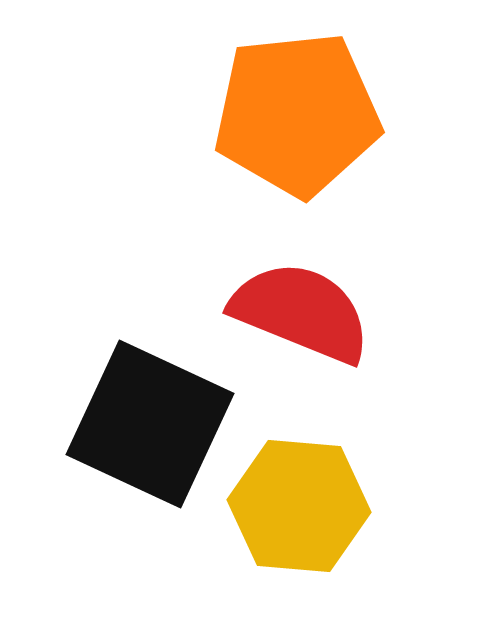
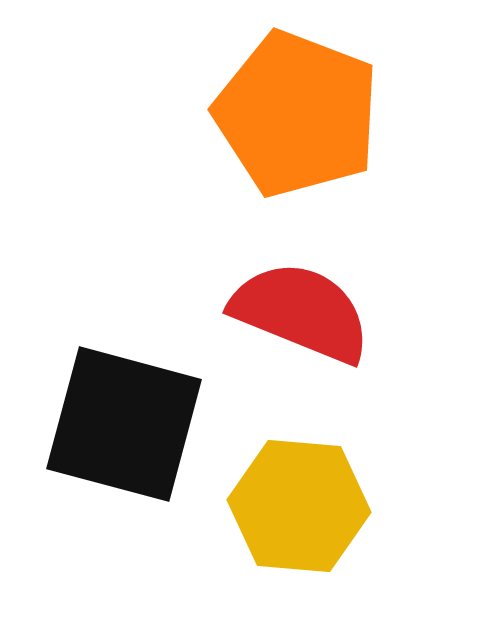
orange pentagon: rotated 27 degrees clockwise
black square: moved 26 px left; rotated 10 degrees counterclockwise
